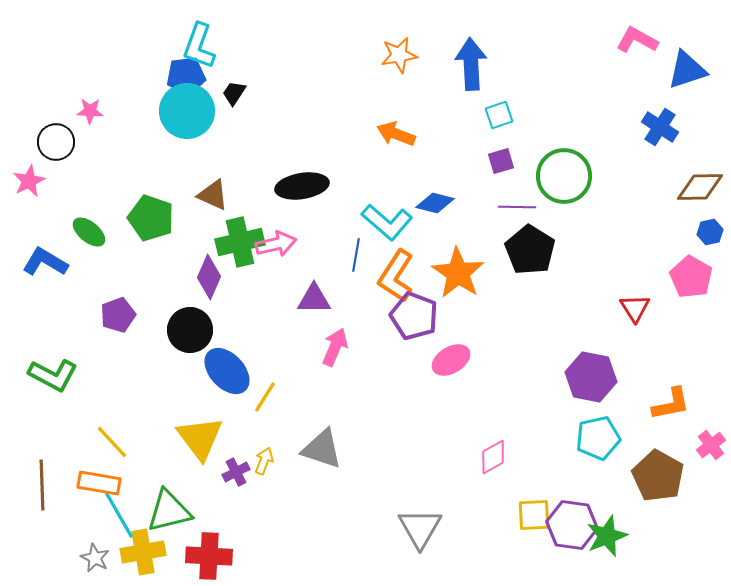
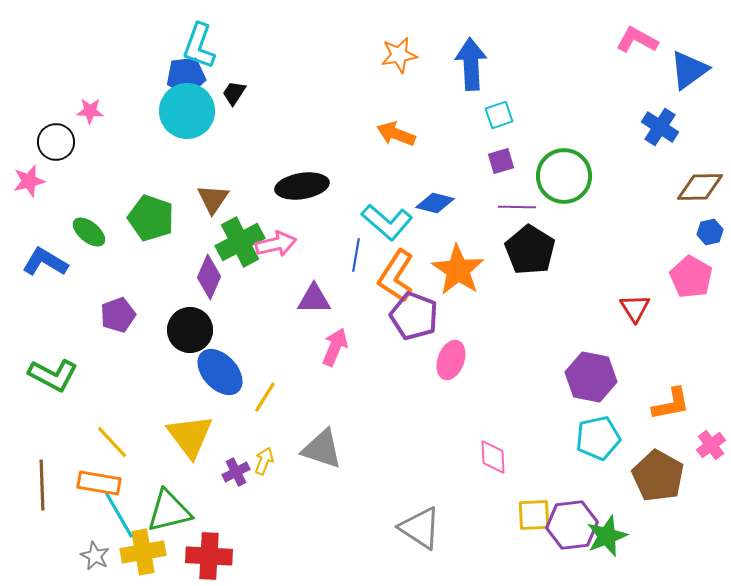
blue triangle at (687, 70): moved 2 px right; rotated 18 degrees counterclockwise
pink star at (29, 181): rotated 12 degrees clockwise
brown triangle at (213, 195): moved 4 px down; rotated 40 degrees clockwise
green cross at (240, 242): rotated 15 degrees counterclockwise
orange star at (458, 273): moved 3 px up
pink ellipse at (451, 360): rotated 39 degrees counterclockwise
blue ellipse at (227, 371): moved 7 px left, 1 px down
yellow triangle at (200, 438): moved 10 px left, 2 px up
pink diamond at (493, 457): rotated 63 degrees counterclockwise
purple hexagon at (572, 525): rotated 15 degrees counterclockwise
gray triangle at (420, 528): rotated 27 degrees counterclockwise
gray star at (95, 558): moved 2 px up
